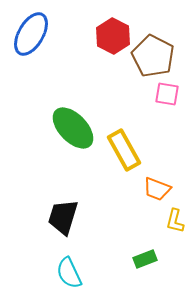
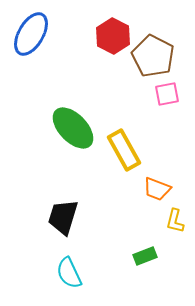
pink square: rotated 20 degrees counterclockwise
green rectangle: moved 3 px up
